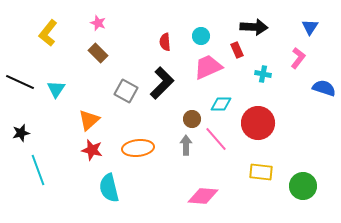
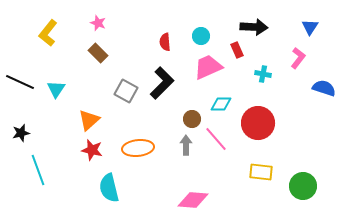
pink diamond: moved 10 px left, 4 px down
